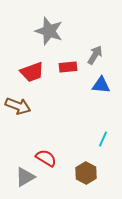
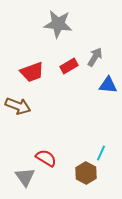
gray star: moved 9 px right, 7 px up; rotated 12 degrees counterclockwise
gray arrow: moved 2 px down
red rectangle: moved 1 px right, 1 px up; rotated 24 degrees counterclockwise
blue triangle: moved 7 px right
cyan line: moved 2 px left, 14 px down
gray triangle: rotated 35 degrees counterclockwise
